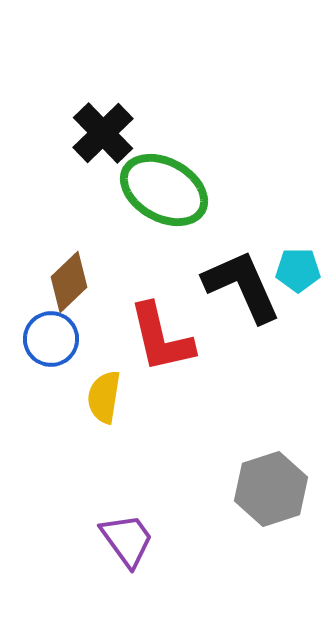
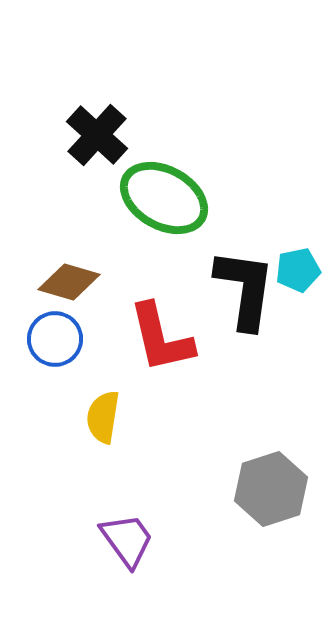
black cross: moved 6 px left, 2 px down; rotated 4 degrees counterclockwise
green ellipse: moved 8 px down
cyan pentagon: rotated 12 degrees counterclockwise
brown diamond: rotated 60 degrees clockwise
black L-shape: moved 3 px right, 3 px down; rotated 32 degrees clockwise
blue circle: moved 4 px right
yellow semicircle: moved 1 px left, 20 px down
